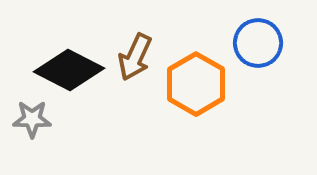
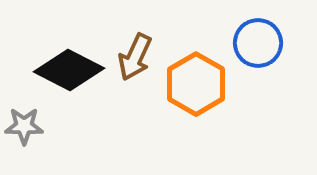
gray star: moved 8 px left, 7 px down
